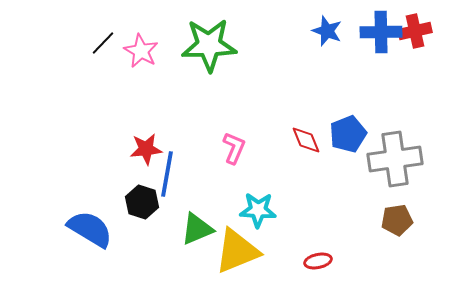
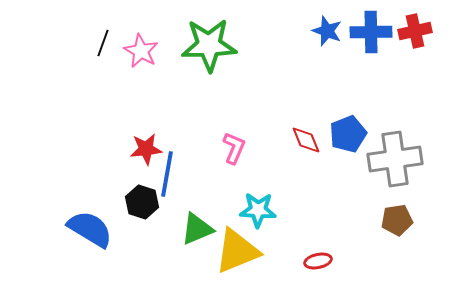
blue cross: moved 10 px left
black line: rotated 24 degrees counterclockwise
